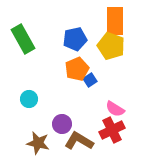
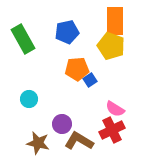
blue pentagon: moved 8 px left, 7 px up
orange pentagon: rotated 20 degrees clockwise
